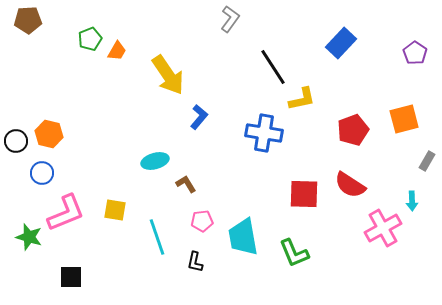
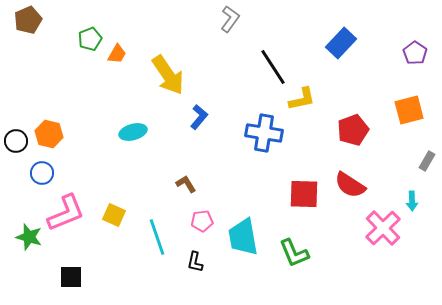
brown pentagon: rotated 20 degrees counterclockwise
orange trapezoid: moved 3 px down
orange square: moved 5 px right, 9 px up
cyan ellipse: moved 22 px left, 29 px up
yellow square: moved 1 px left, 5 px down; rotated 15 degrees clockwise
pink cross: rotated 15 degrees counterclockwise
